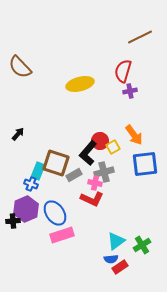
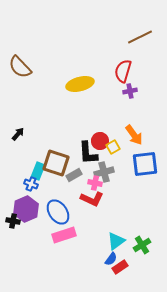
black L-shape: rotated 45 degrees counterclockwise
blue ellipse: moved 3 px right, 1 px up
black cross: rotated 16 degrees clockwise
pink rectangle: moved 2 px right
blue semicircle: rotated 48 degrees counterclockwise
